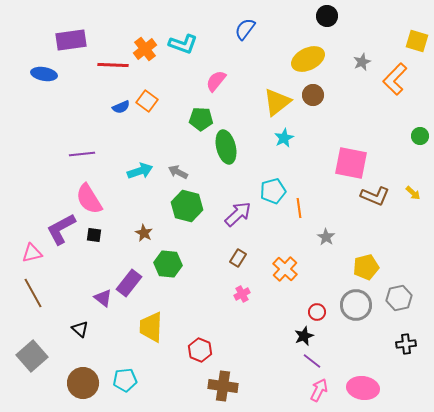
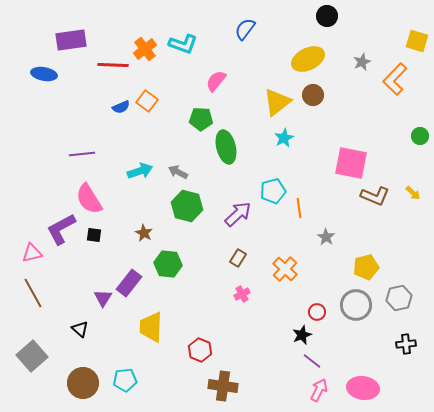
purple triangle at (103, 298): rotated 24 degrees clockwise
black star at (304, 336): moved 2 px left, 1 px up
